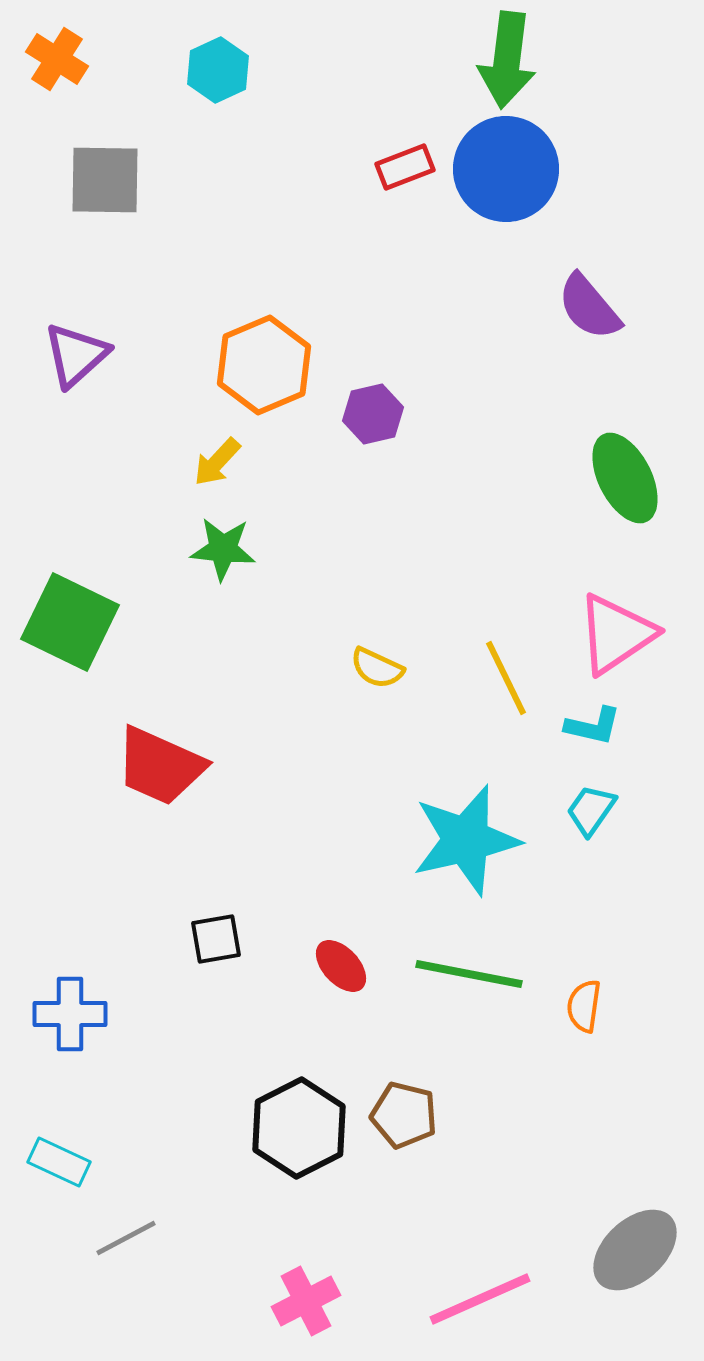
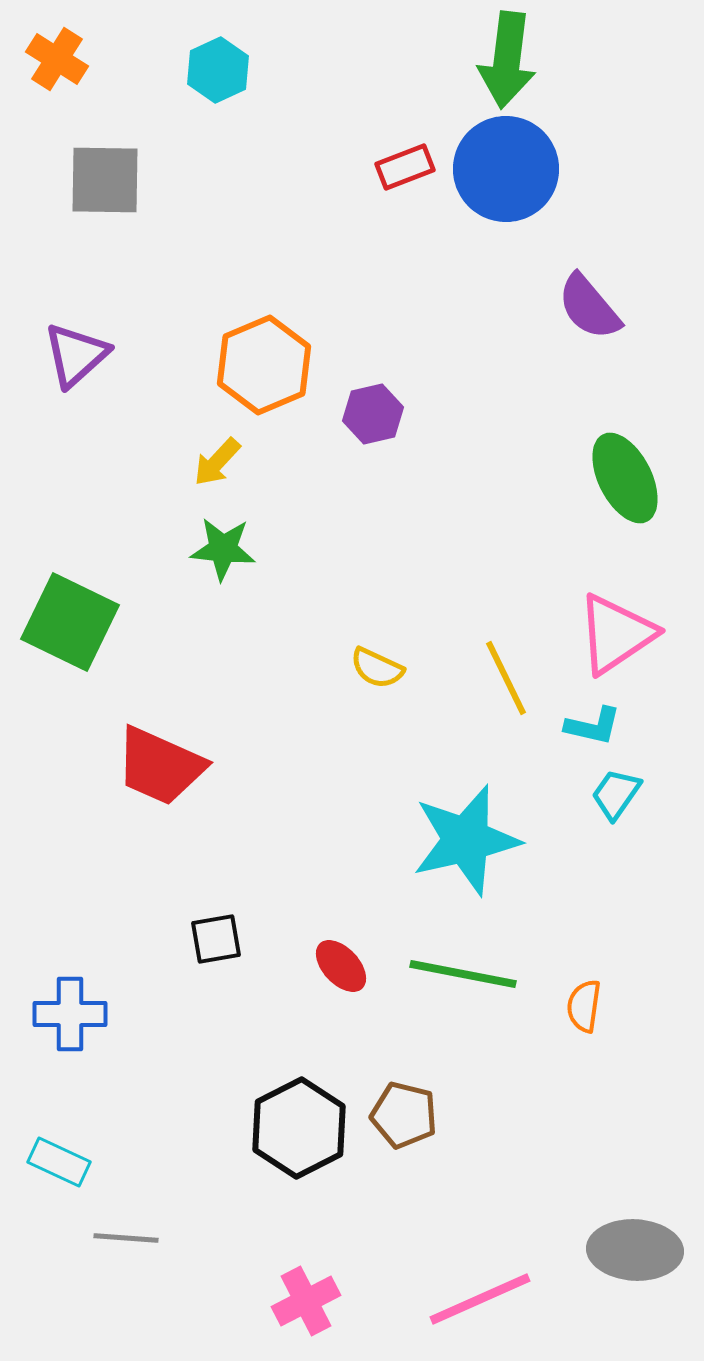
cyan trapezoid: moved 25 px right, 16 px up
green line: moved 6 px left
gray line: rotated 32 degrees clockwise
gray ellipse: rotated 46 degrees clockwise
